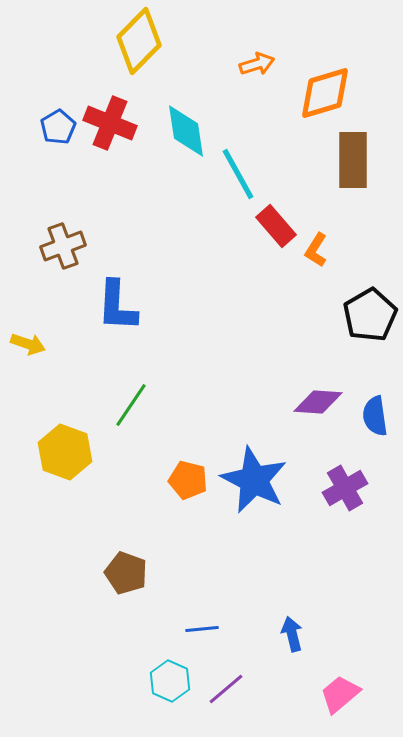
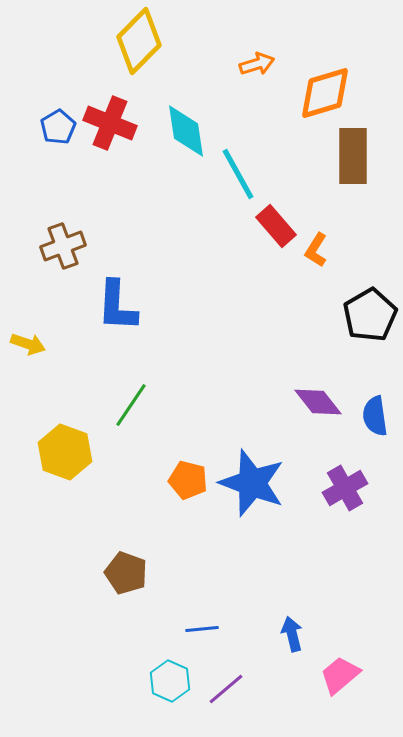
brown rectangle: moved 4 px up
purple diamond: rotated 48 degrees clockwise
blue star: moved 2 px left, 3 px down; rotated 6 degrees counterclockwise
pink trapezoid: moved 19 px up
